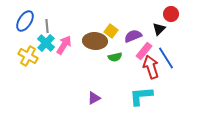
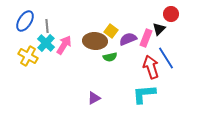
purple semicircle: moved 5 px left, 3 px down
pink rectangle: moved 2 px right, 13 px up; rotated 18 degrees counterclockwise
green semicircle: moved 5 px left
cyan L-shape: moved 3 px right, 2 px up
